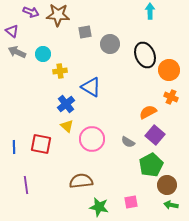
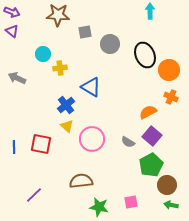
purple arrow: moved 19 px left
gray arrow: moved 26 px down
yellow cross: moved 3 px up
blue cross: moved 1 px down
purple square: moved 3 px left, 1 px down
purple line: moved 8 px right, 10 px down; rotated 54 degrees clockwise
